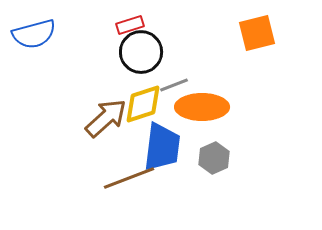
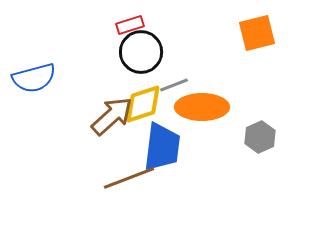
blue semicircle: moved 44 px down
brown arrow: moved 6 px right, 2 px up
gray hexagon: moved 46 px right, 21 px up
